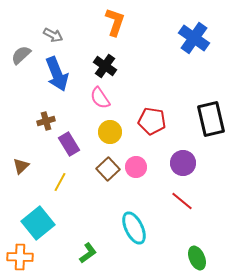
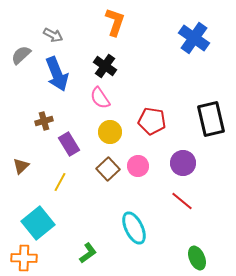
brown cross: moved 2 px left
pink circle: moved 2 px right, 1 px up
orange cross: moved 4 px right, 1 px down
